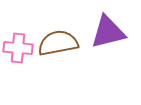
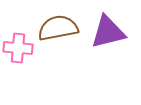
brown semicircle: moved 15 px up
